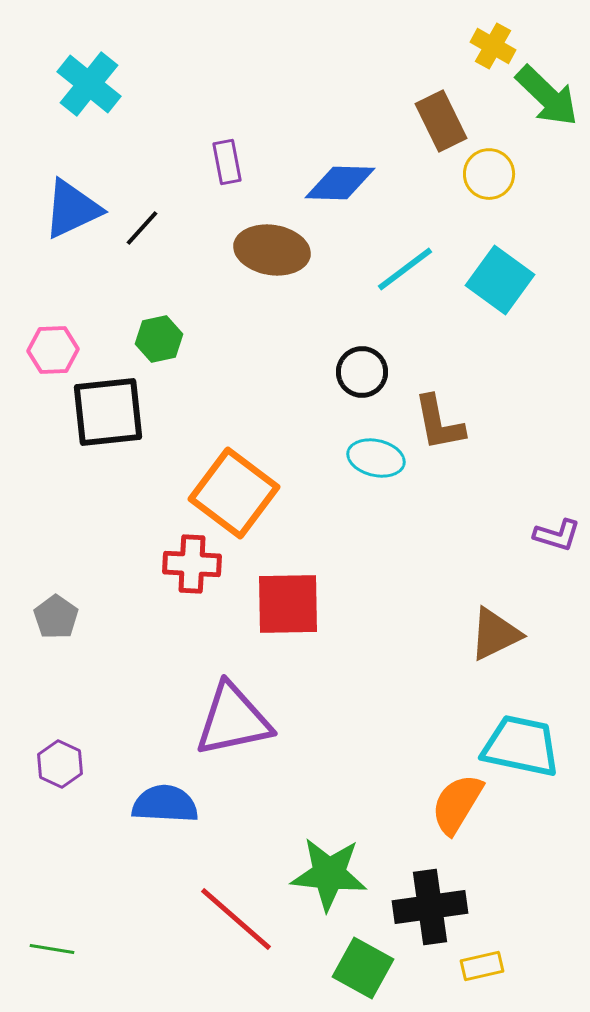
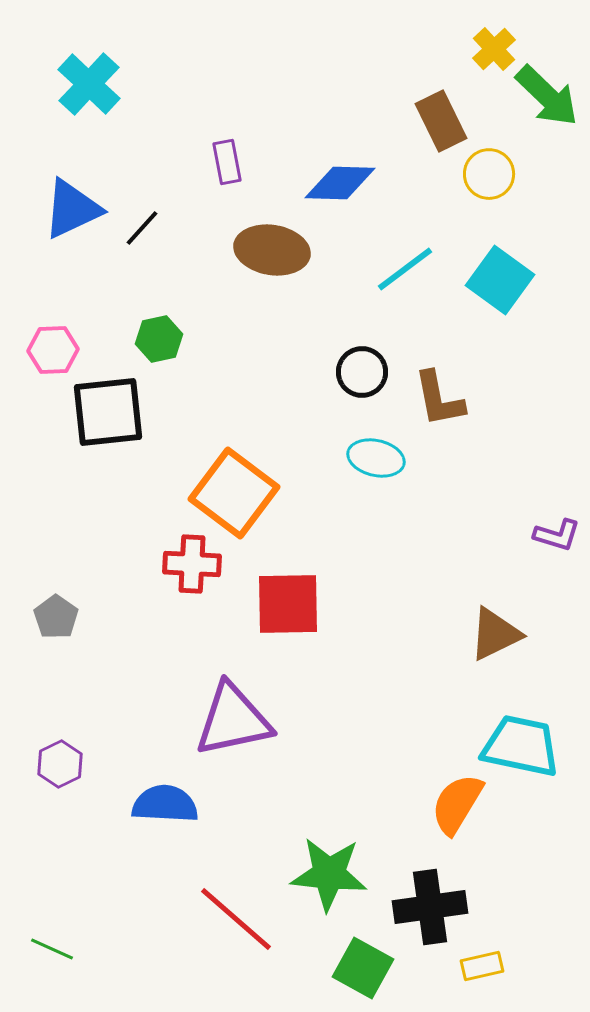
yellow cross: moved 1 px right, 3 px down; rotated 18 degrees clockwise
cyan cross: rotated 4 degrees clockwise
brown L-shape: moved 24 px up
purple hexagon: rotated 9 degrees clockwise
green line: rotated 15 degrees clockwise
